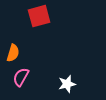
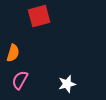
pink semicircle: moved 1 px left, 3 px down
